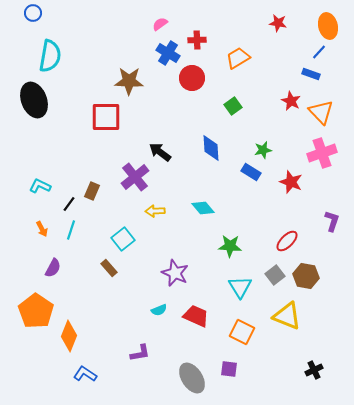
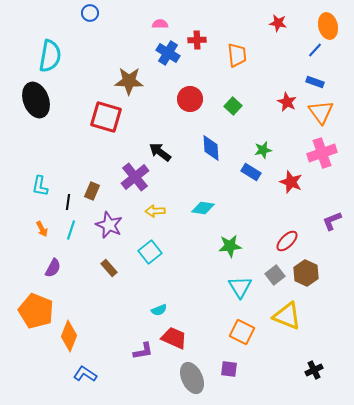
blue circle at (33, 13): moved 57 px right
pink semicircle at (160, 24): rotated 35 degrees clockwise
blue line at (319, 52): moved 4 px left, 2 px up
orange trapezoid at (238, 58): moved 1 px left, 3 px up; rotated 115 degrees clockwise
blue rectangle at (311, 74): moved 4 px right, 8 px down
red circle at (192, 78): moved 2 px left, 21 px down
black ellipse at (34, 100): moved 2 px right
red star at (291, 101): moved 4 px left, 1 px down
green square at (233, 106): rotated 12 degrees counterclockwise
orange triangle at (321, 112): rotated 8 degrees clockwise
red square at (106, 117): rotated 16 degrees clockwise
cyan L-shape at (40, 186): rotated 105 degrees counterclockwise
black line at (69, 204): moved 1 px left, 2 px up; rotated 28 degrees counterclockwise
cyan diamond at (203, 208): rotated 40 degrees counterclockwise
purple L-shape at (332, 221): rotated 130 degrees counterclockwise
cyan square at (123, 239): moved 27 px right, 13 px down
green star at (230, 246): rotated 10 degrees counterclockwise
purple star at (175, 273): moved 66 px left, 48 px up
brown hexagon at (306, 276): moved 3 px up; rotated 15 degrees clockwise
orange pentagon at (36, 311): rotated 12 degrees counterclockwise
red trapezoid at (196, 316): moved 22 px left, 22 px down
purple L-shape at (140, 353): moved 3 px right, 2 px up
gray ellipse at (192, 378): rotated 8 degrees clockwise
